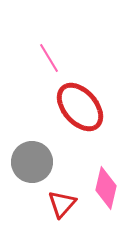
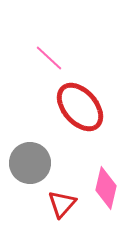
pink line: rotated 16 degrees counterclockwise
gray circle: moved 2 px left, 1 px down
